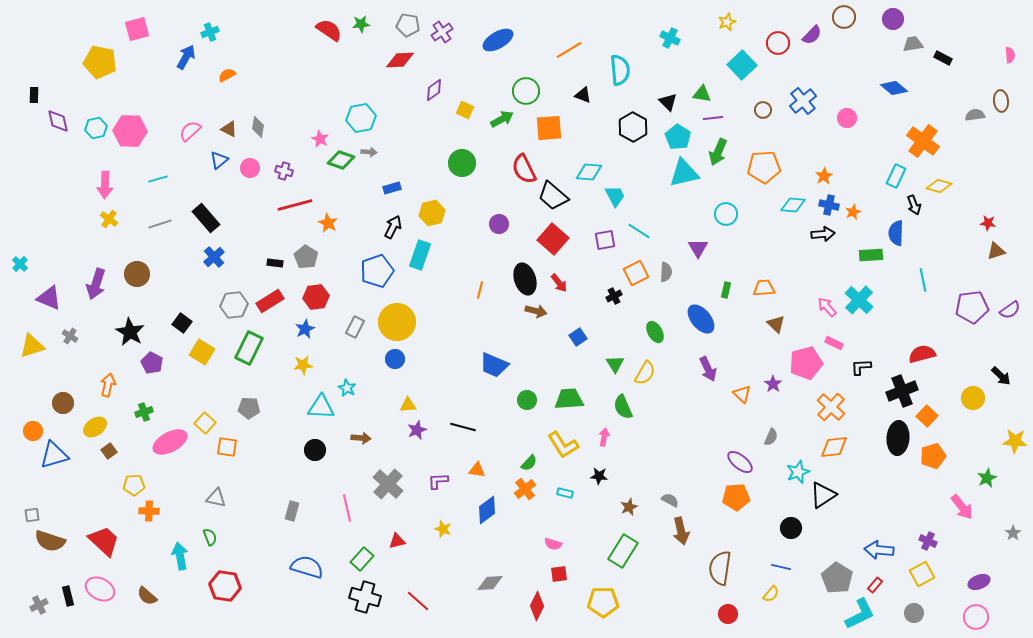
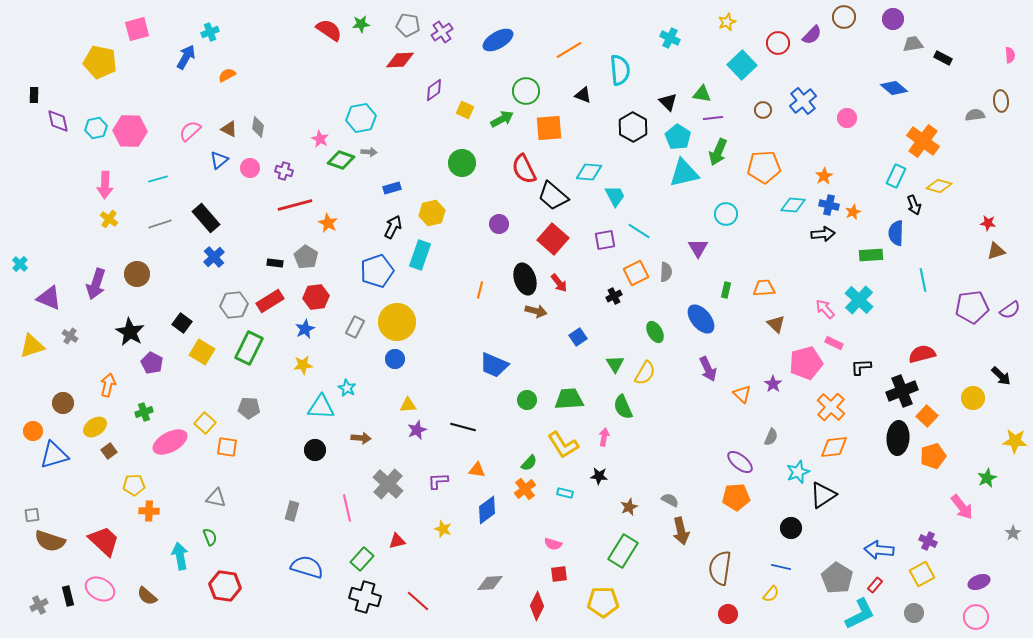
pink arrow at (827, 307): moved 2 px left, 2 px down
